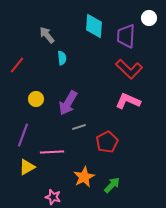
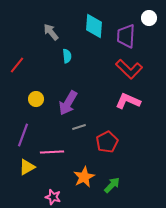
gray arrow: moved 4 px right, 3 px up
cyan semicircle: moved 5 px right, 2 px up
